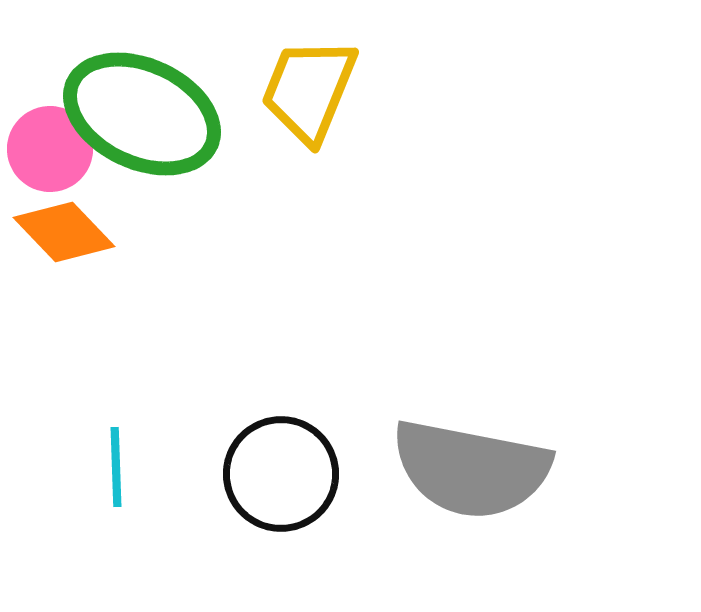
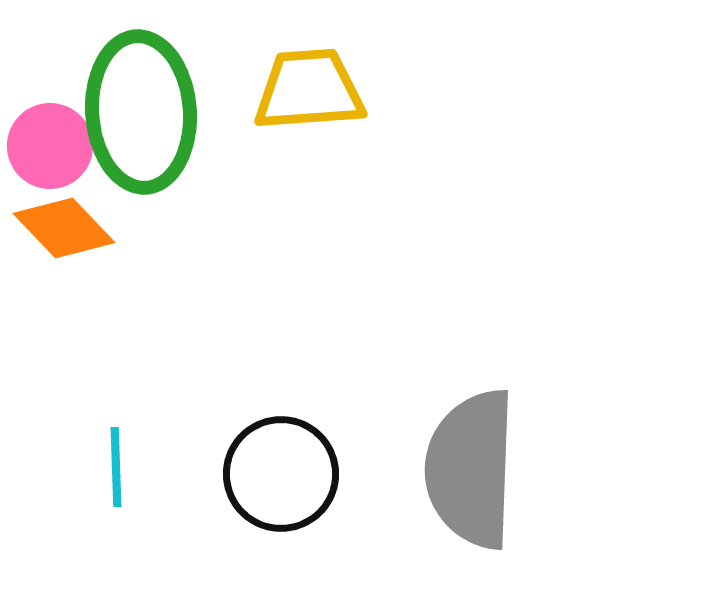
yellow trapezoid: rotated 64 degrees clockwise
green ellipse: moved 1 px left, 2 px up; rotated 61 degrees clockwise
pink circle: moved 3 px up
orange diamond: moved 4 px up
gray semicircle: rotated 81 degrees clockwise
